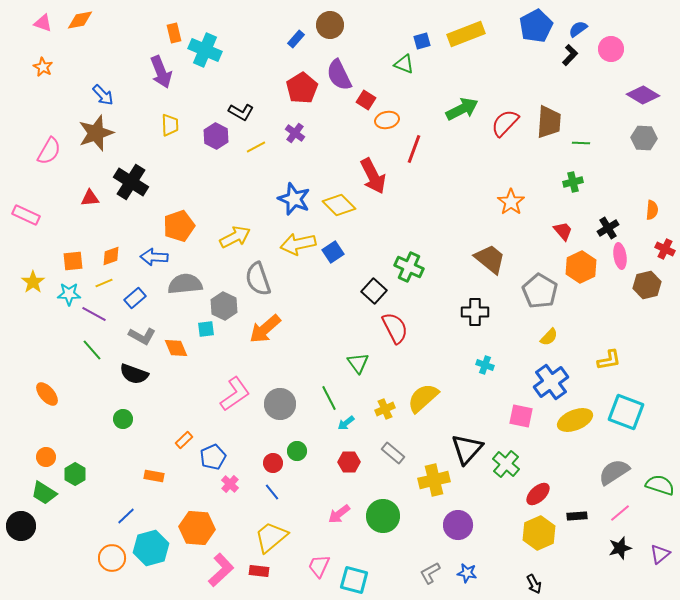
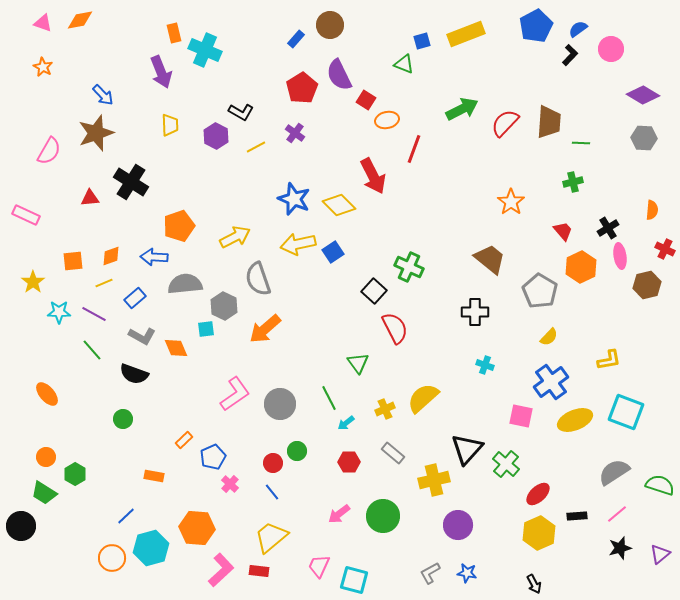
cyan star at (69, 294): moved 10 px left, 18 px down
pink line at (620, 513): moved 3 px left, 1 px down
